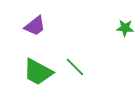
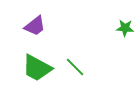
green trapezoid: moved 1 px left, 4 px up
